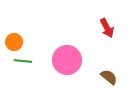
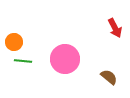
red arrow: moved 8 px right
pink circle: moved 2 px left, 1 px up
